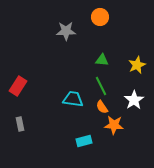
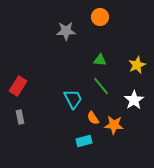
green triangle: moved 2 px left
green line: rotated 12 degrees counterclockwise
cyan trapezoid: rotated 55 degrees clockwise
orange semicircle: moved 9 px left, 11 px down
gray rectangle: moved 7 px up
